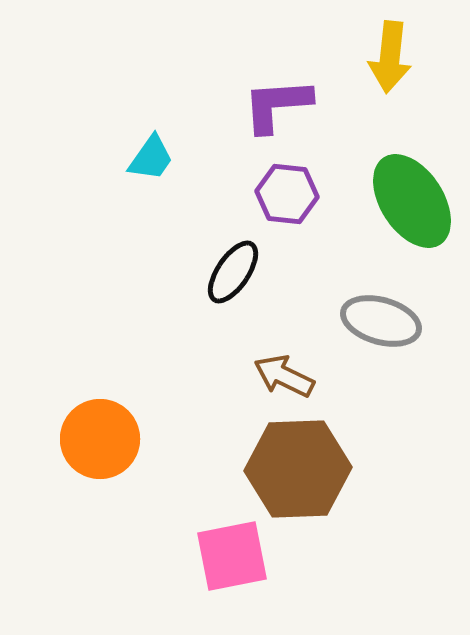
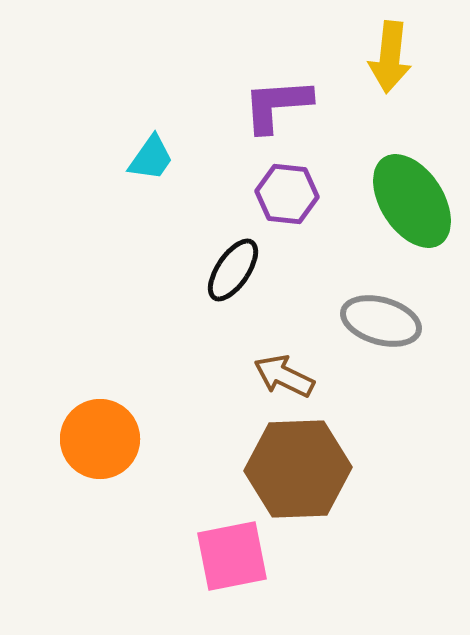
black ellipse: moved 2 px up
